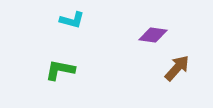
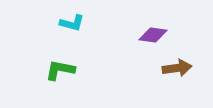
cyan L-shape: moved 3 px down
brown arrow: rotated 40 degrees clockwise
